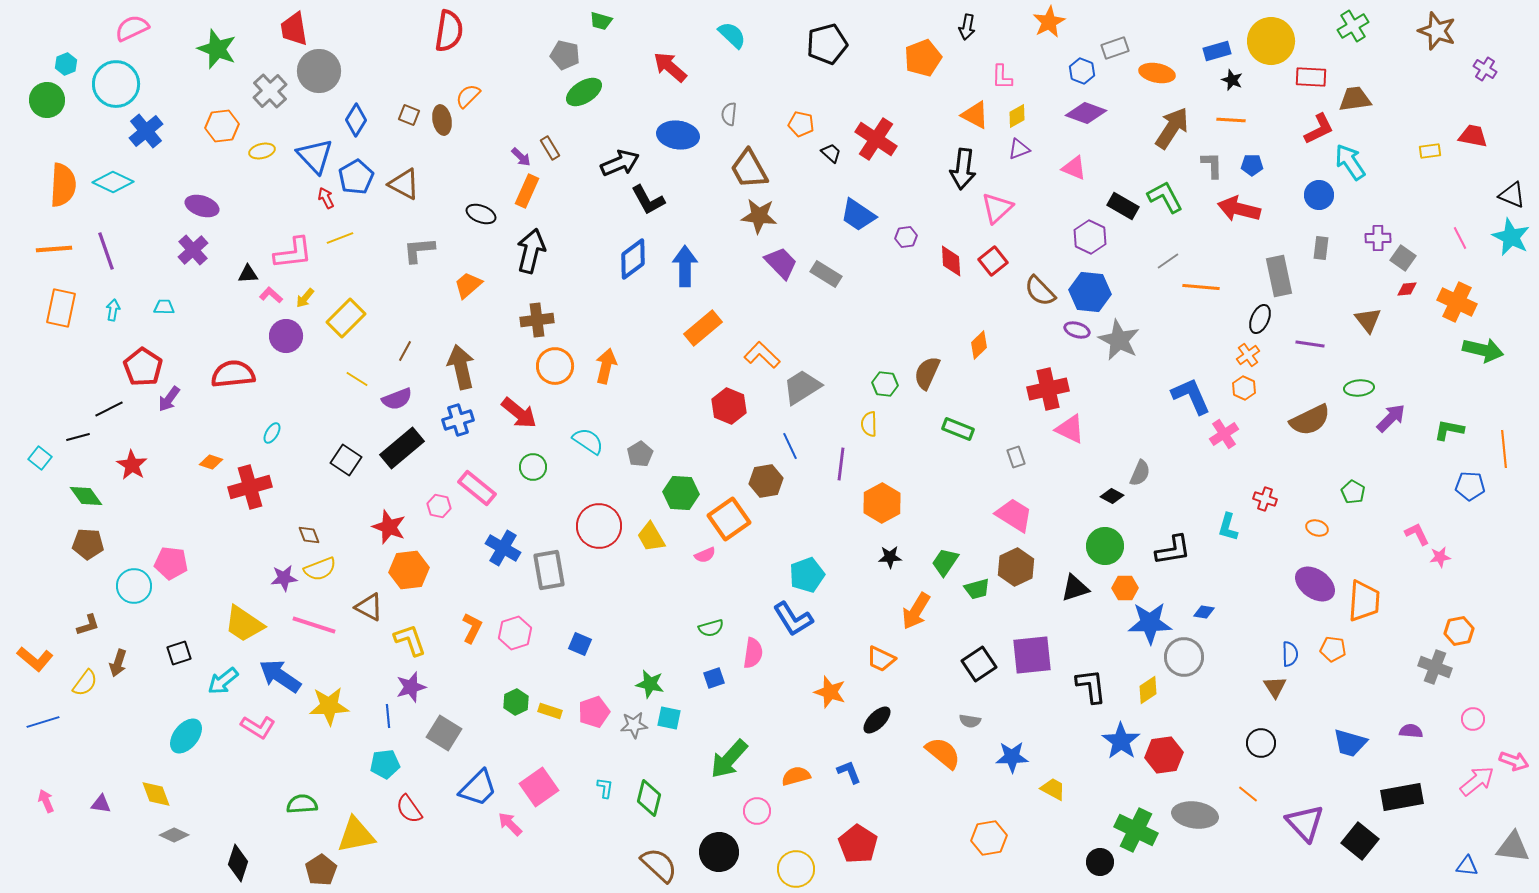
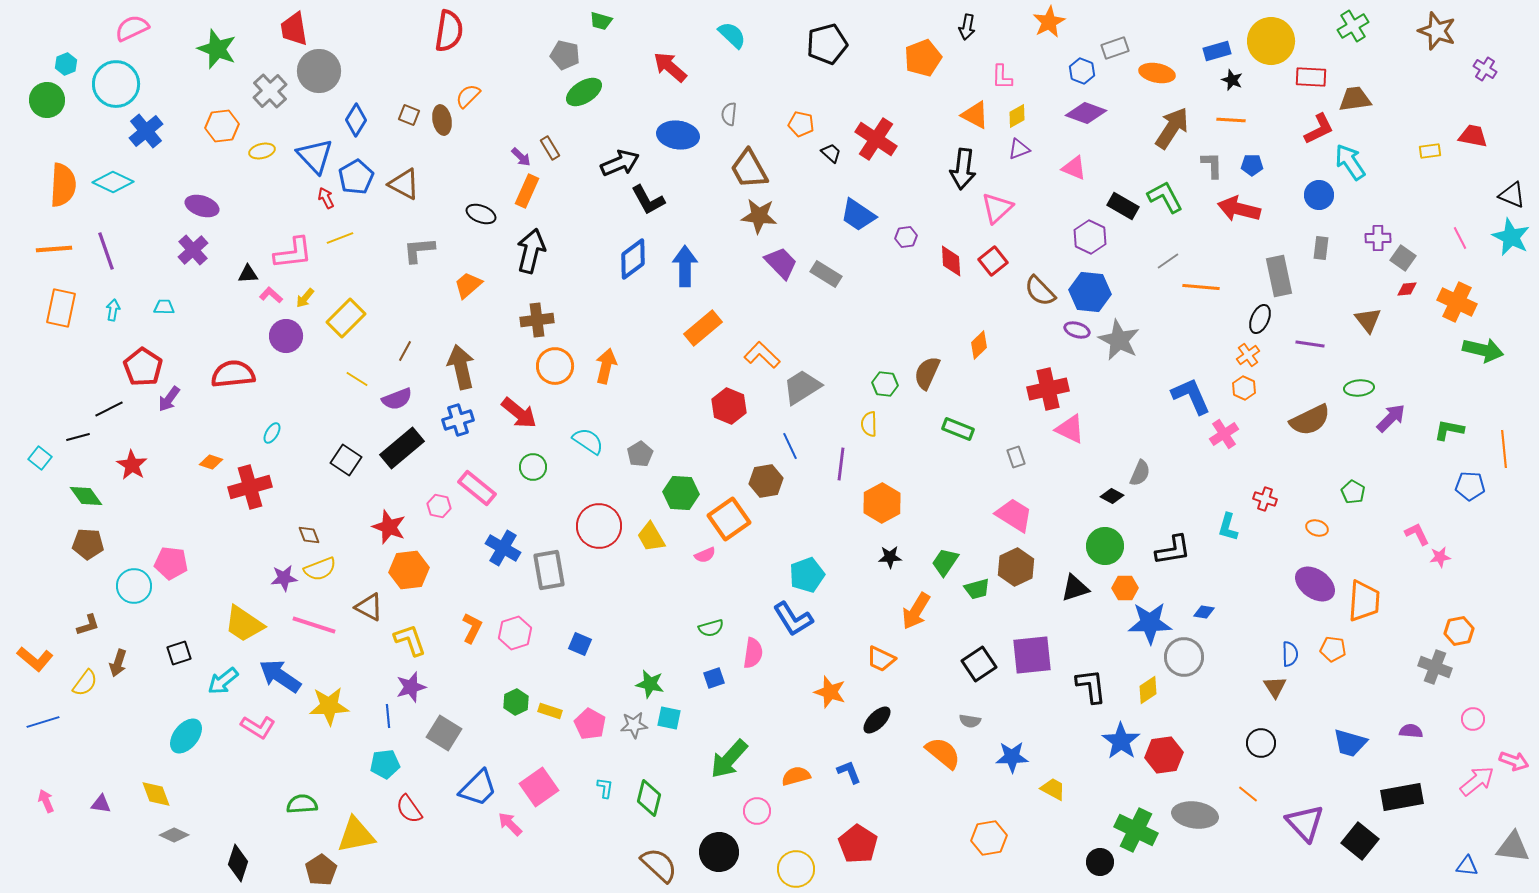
pink pentagon at (594, 712): moved 4 px left, 12 px down; rotated 24 degrees counterclockwise
